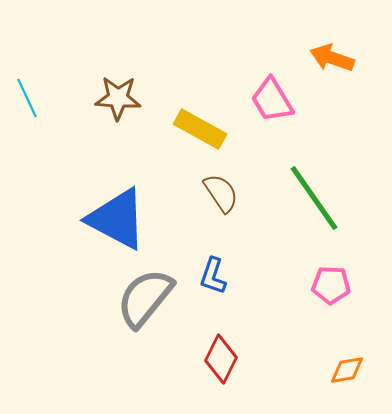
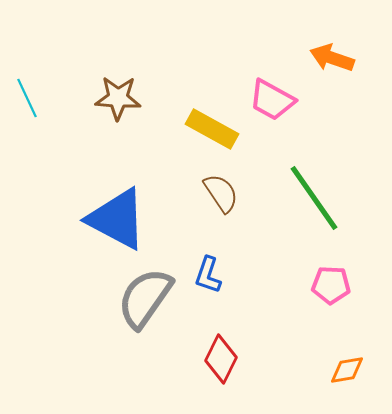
pink trapezoid: rotated 30 degrees counterclockwise
yellow rectangle: moved 12 px right
blue L-shape: moved 5 px left, 1 px up
gray semicircle: rotated 4 degrees counterclockwise
